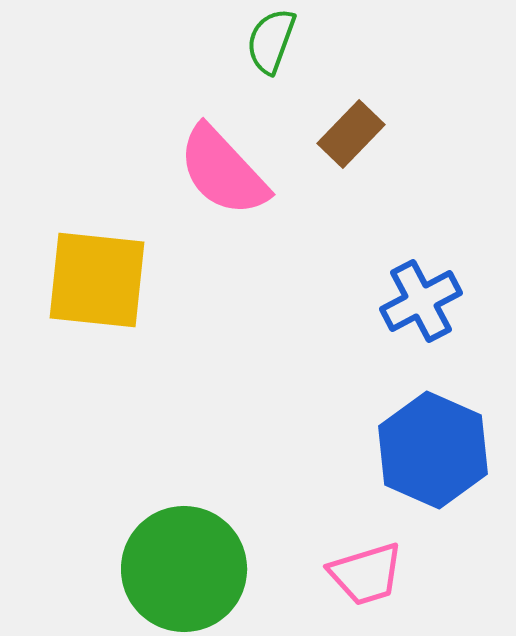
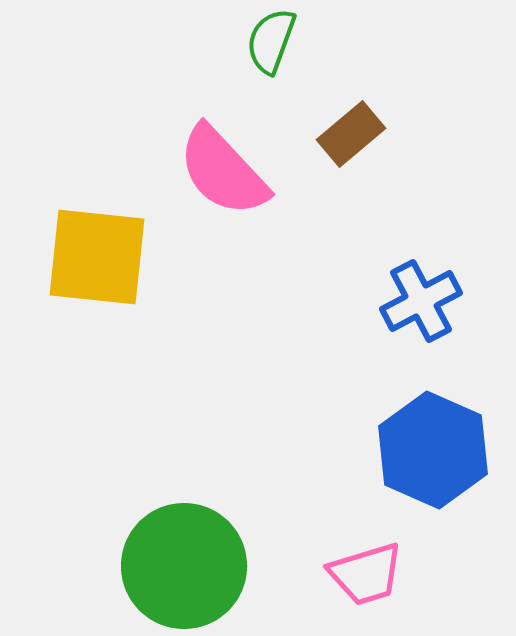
brown rectangle: rotated 6 degrees clockwise
yellow square: moved 23 px up
green circle: moved 3 px up
